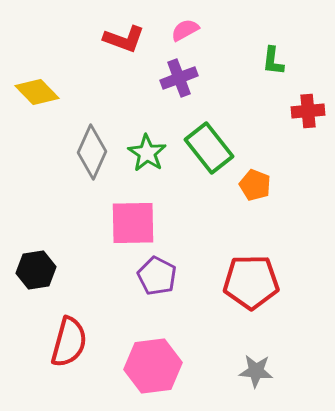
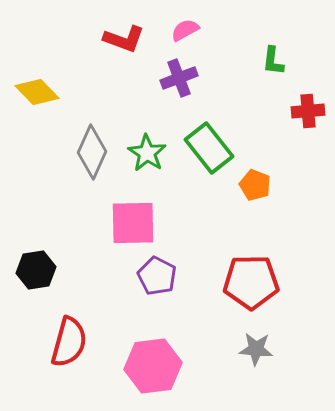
gray star: moved 22 px up
